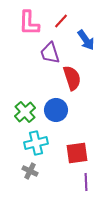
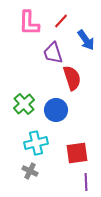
purple trapezoid: moved 3 px right
green cross: moved 1 px left, 8 px up
